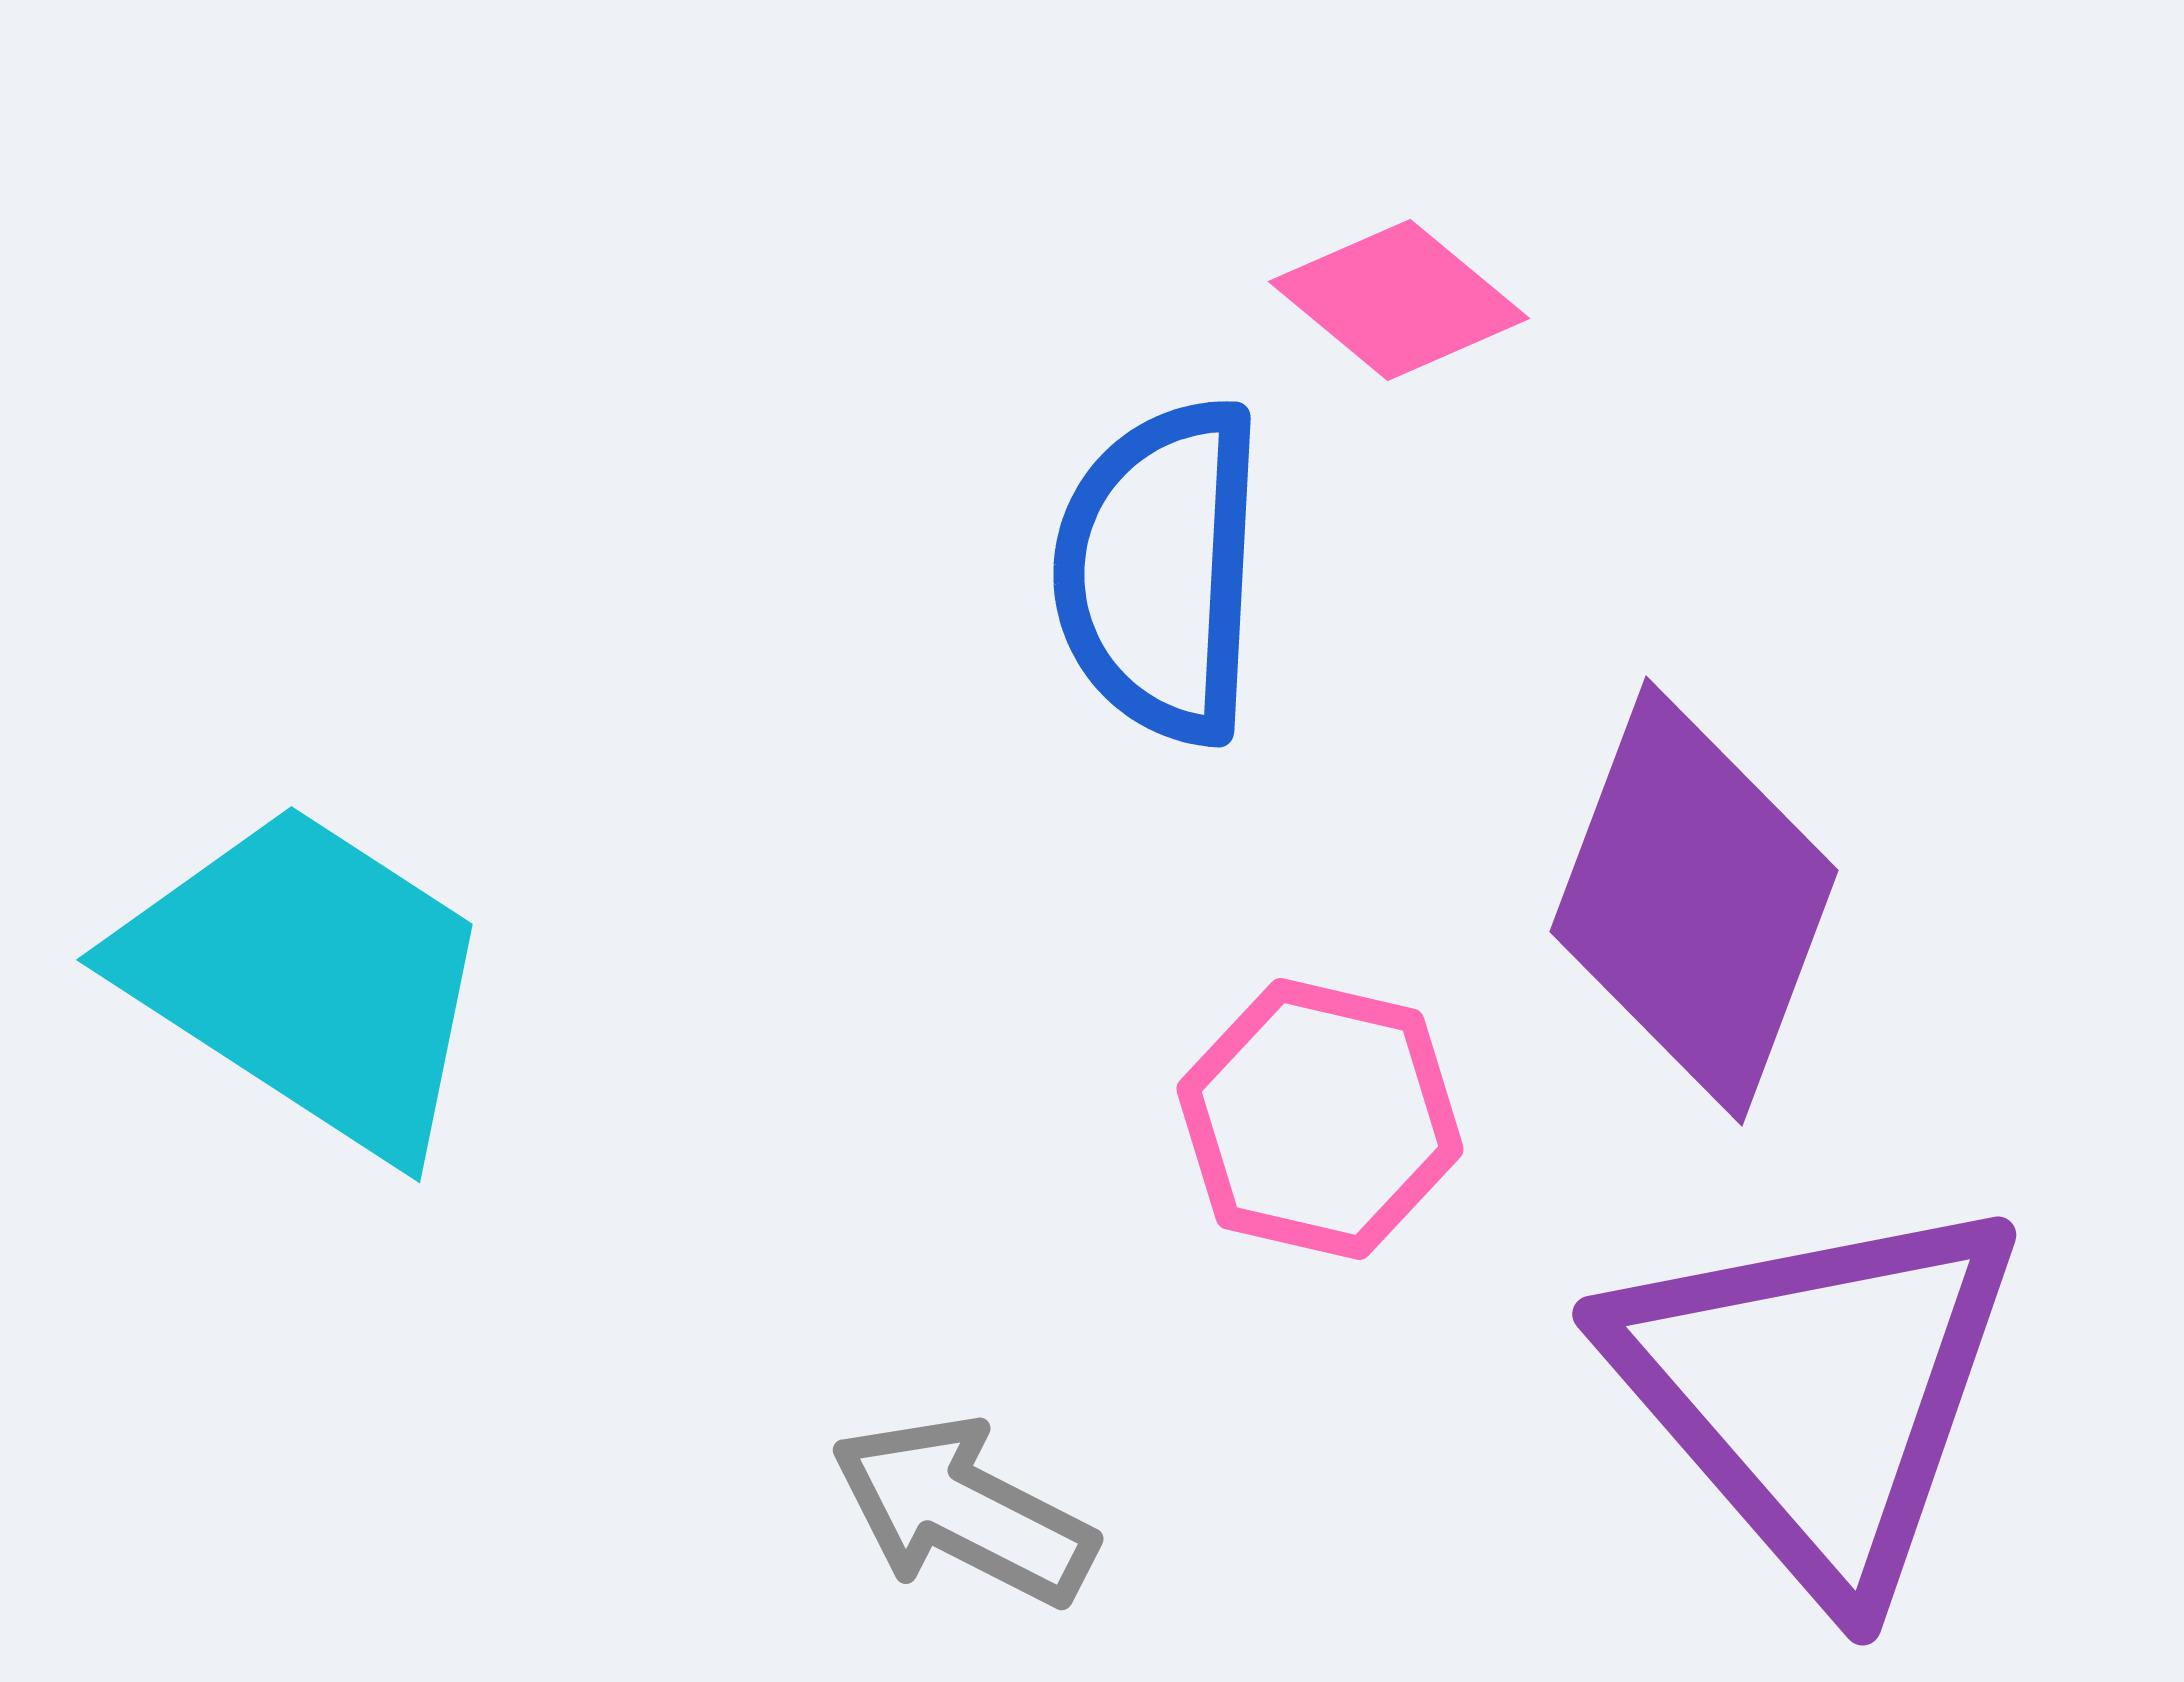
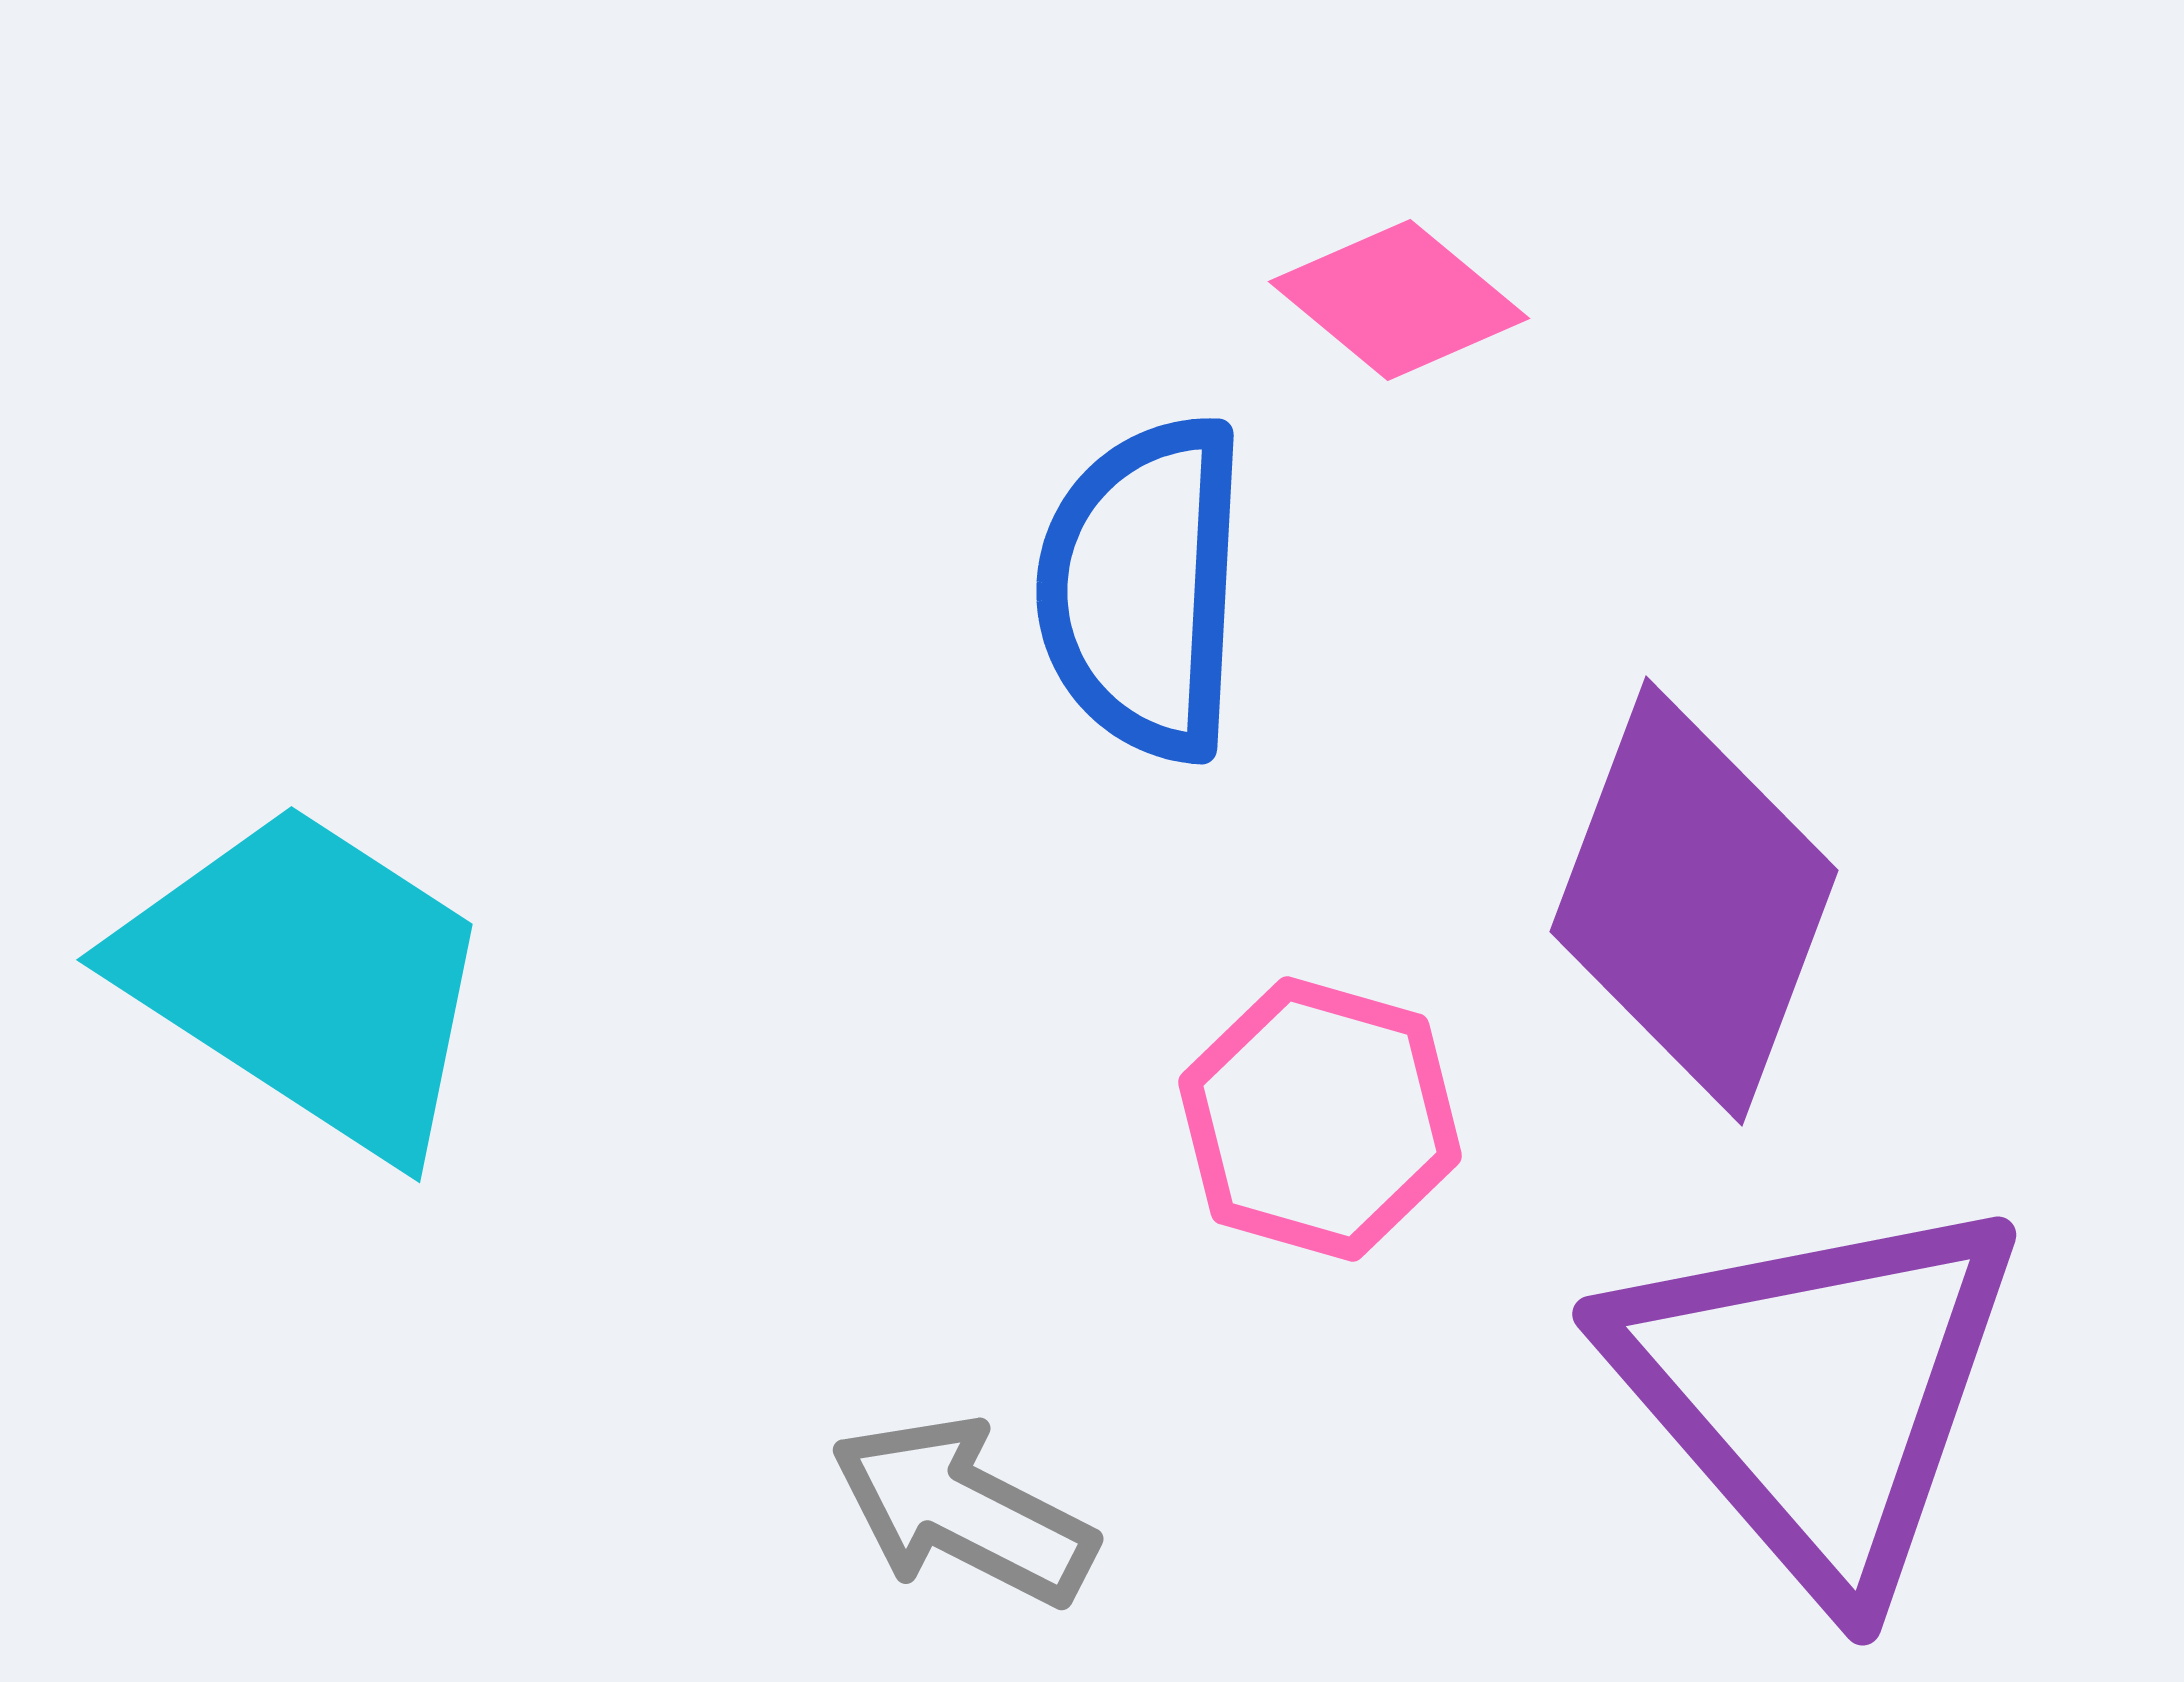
blue semicircle: moved 17 px left, 17 px down
pink hexagon: rotated 3 degrees clockwise
